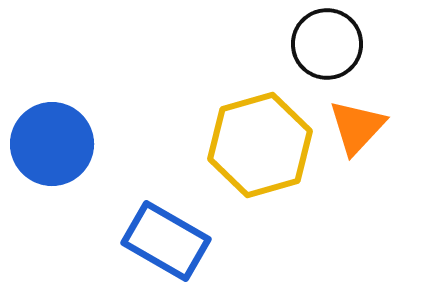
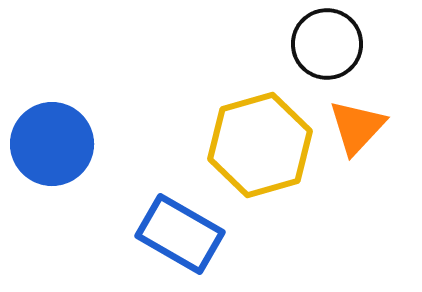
blue rectangle: moved 14 px right, 7 px up
